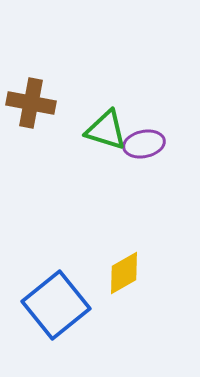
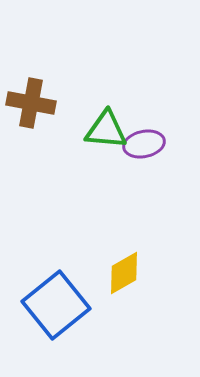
green triangle: rotated 12 degrees counterclockwise
